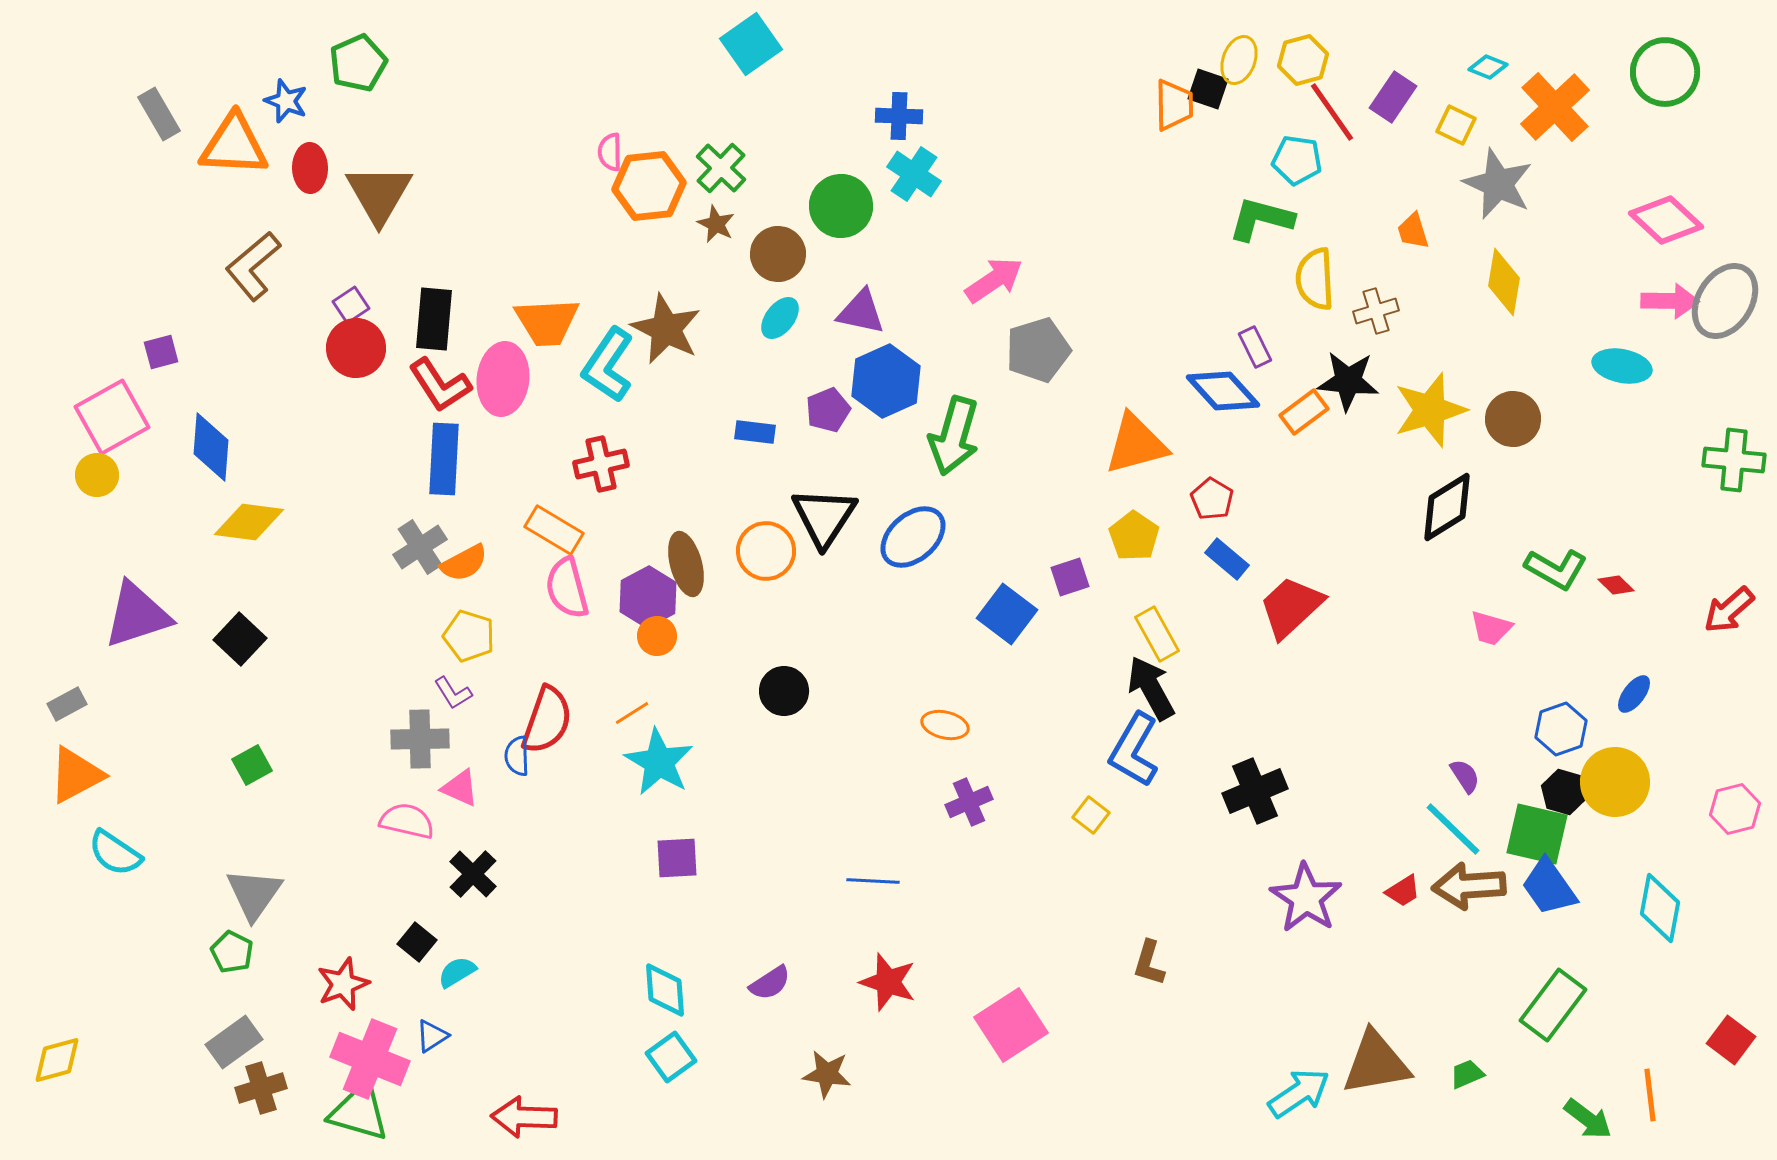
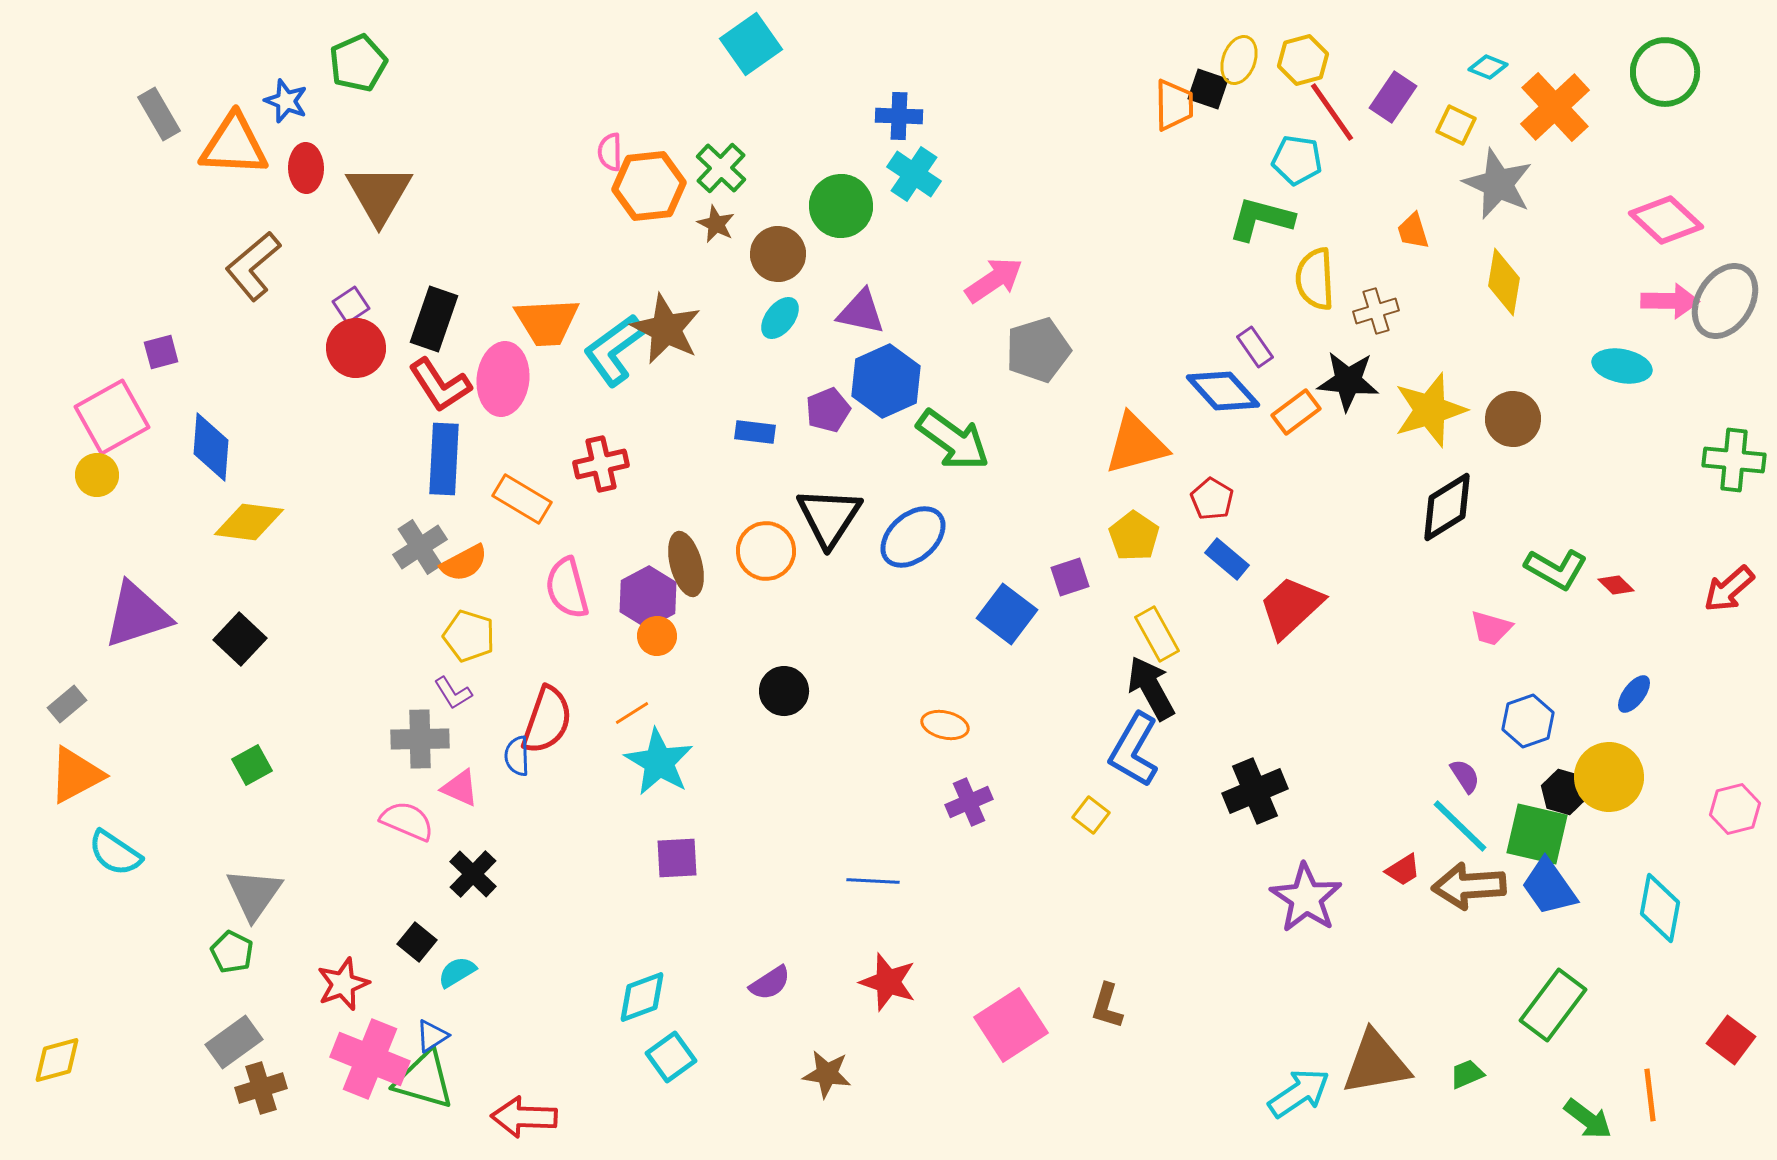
red ellipse at (310, 168): moved 4 px left
black rectangle at (434, 319): rotated 14 degrees clockwise
purple rectangle at (1255, 347): rotated 9 degrees counterclockwise
cyan L-shape at (608, 365): moved 6 px right, 15 px up; rotated 20 degrees clockwise
orange rectangle at (1304, 412): moved 8 px left
green arrow at (954, 436): moved 1 px left, 4 px down; rotated 70 degrees counterclockwise
black triangle at (824, 517): moved 5 px right
orange rectangle at (554, 530): moved 32 px left, 31 px up
red arrow at (1729, 610): moved 21 px up
gray rectangle at (67, 704): rotated 12 degrees counterclockwise
blue hexagon at (1561, 729): moved 33 px left, 8 px up
yellow circle at (1615, 782): moved 6 px left, 5 px up
pink semicircle at (407, 821): rotated 10 degrees clockwise
cyan line at (1453, 829): moved 7 px right, 3 px up
red trapezoid at (1403, 891): moved 21 px up
brown L-shape at (1149, 963): moved 42 px left, 43 px down
cyan diamond at (665, 990): moved 23 px left, 7 px down; rotated 74 degrees clockwise
green triangle at (359, 1112): moved 65 px right, 32 px up
